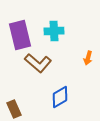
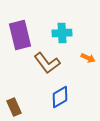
cyan cross: moved 8 px right, 2 px down
orange arrow: rotated 80 degrees counterclockwise
brown L-shape: moved 9 px right; rotated 12 degrees clockwise
brown rectangle: moved 2 px up
